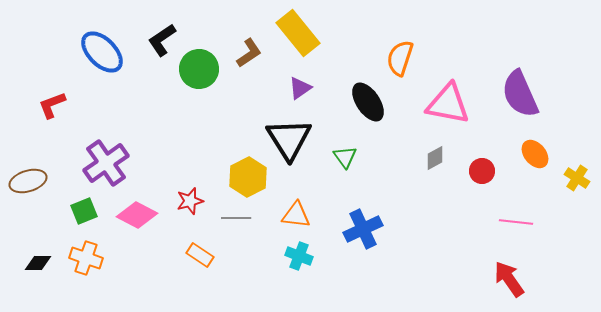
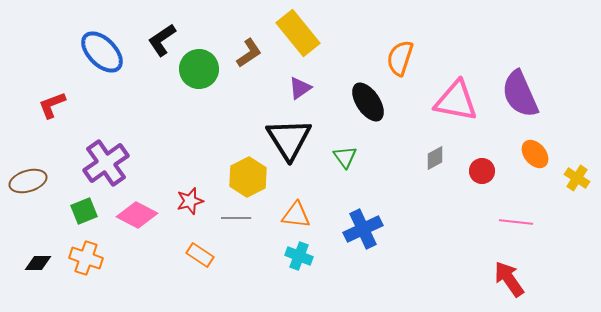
pink triangle: moved 8 px right, 3 px up
